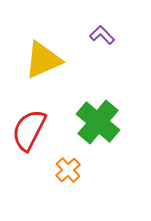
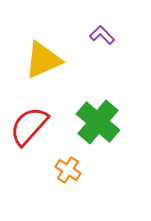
red semicircle: moved 4 px up; rotated 15 degrees clockwise
orange cross: rotated 15 degrees counterclockwise
